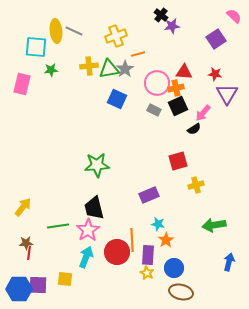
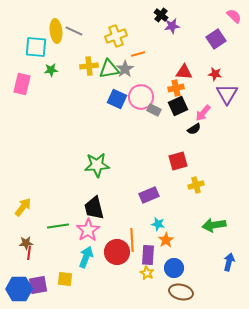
pink circle at (157, 83): moved 16 px left, 14 px down
purple square at (38, 285): rotated 12 degrees counterclockwise
